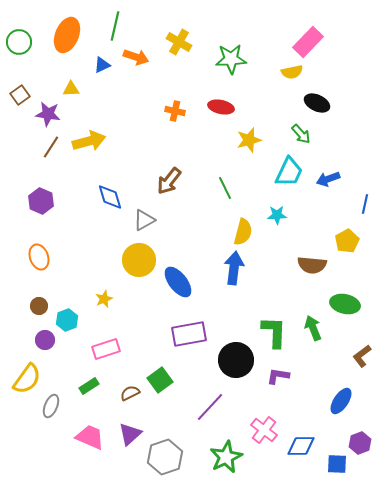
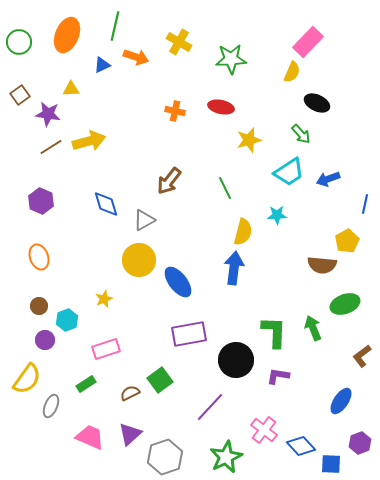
yellow semicircle at (292, 72): rotated 55 degrees counterclockwise
brown line at (51, 147): rotated 25 degrees clockwise
cyan trapezoid at (289, 172): rotated 32 degrees clockwise
blue diamond at (110, 197): moved 4 px left, 7 px down
brown semicircle at (312, 265): moved 10 px right
green ellipse at (345, 304): rotated 32 degrees counterclockwise
green rectangle at (89, 386): moved 3 px left, 2 px up
blue diamond at (301, 446): rotated 48 degrees clockwise
blue square at (337, 464): moved 6 px left
